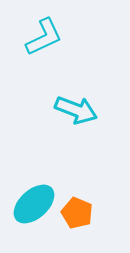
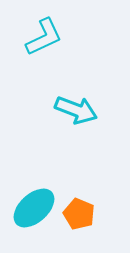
cyan ellipse: moved 4 px down
orange pentagon: moved 2 px right, 1 px down
